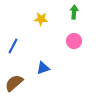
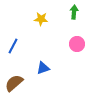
pink circle: moved 3 px right, 3 px down
